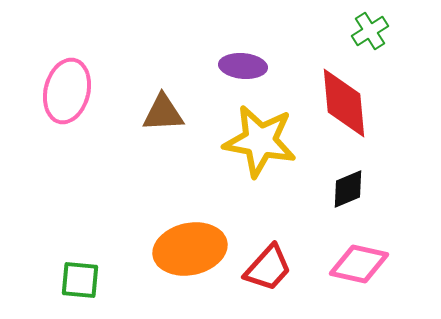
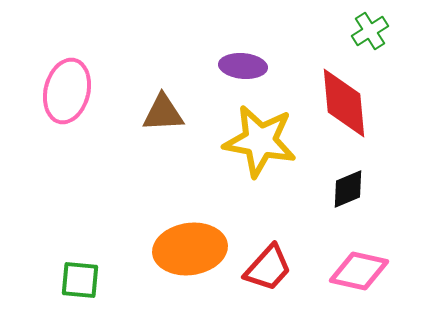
orange ellipse: rotated 4 degrees clockwise
pink diamond: moved 7 px down
